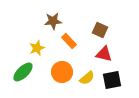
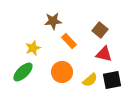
brown square: rotated 14 degrees clockwise
yellow star: moved 4 px left
yellow semicircle: moved 3 px right, 2 px down
